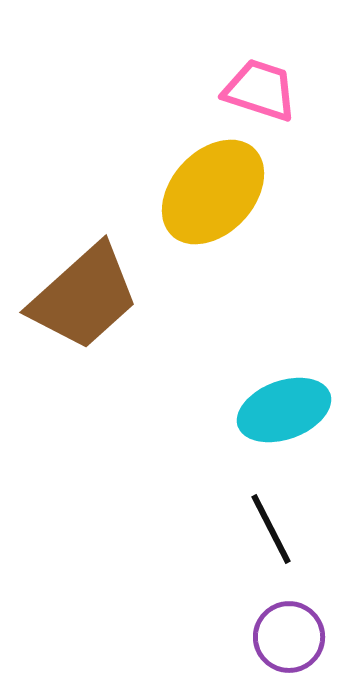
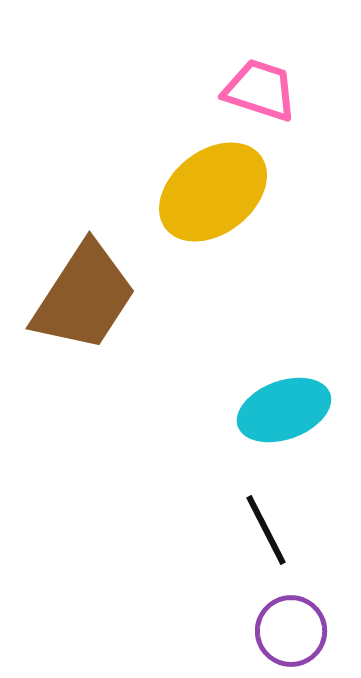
yellow ellipse: rotated 9 degrees clockwise
brown trapezoid: rotated 15 degrees counterclockwise
black line: moved 5 px left, 1 px down
purple circle: moved 2 px right, 6 px up
